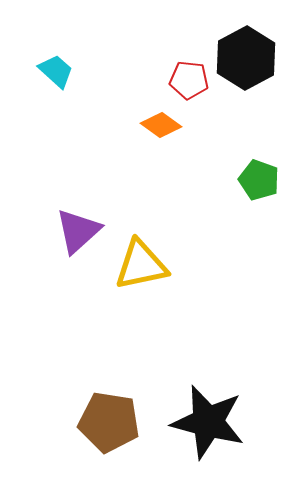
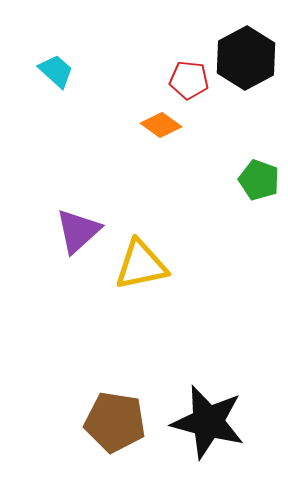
brown pentagon: moved 6 px right
